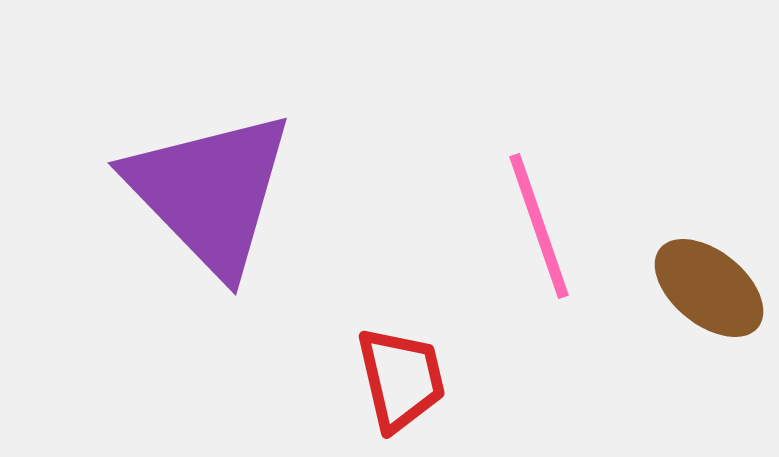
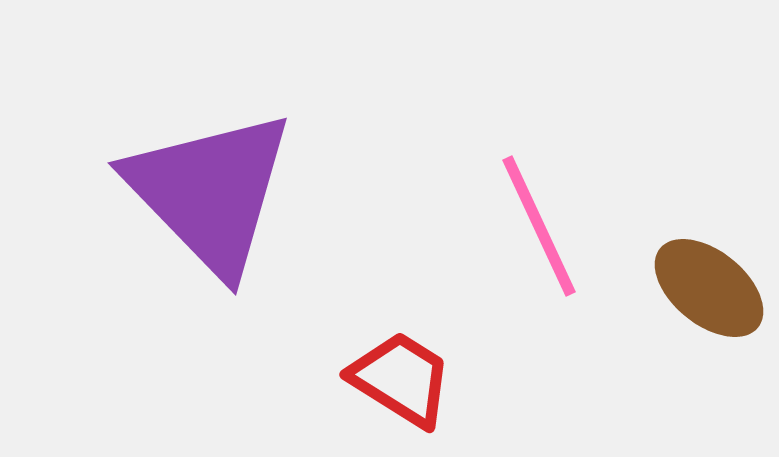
pink line: rotated 6 degrees counterclockwise
red trapezoid: rotated 45 degrees counterclockwise
